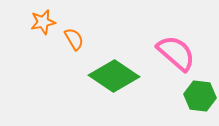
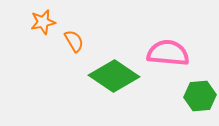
orange semicircle: moved 2 px down
pink semicircle: moved 8 px left; rotated 36 degrees counterclockwise
green hexagon: rotated 12 degrees counterclockwise
